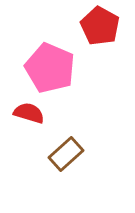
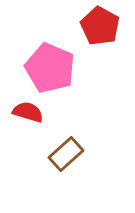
red semicircle: moved 1 px left, 1 px up
